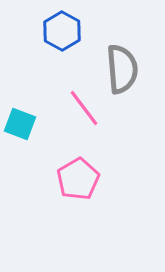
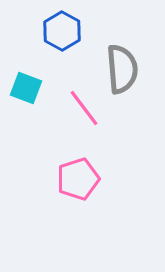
cyan square: moved 6 px right, 36 px up
pink pentagon: rotated 12 degrees clockwise
